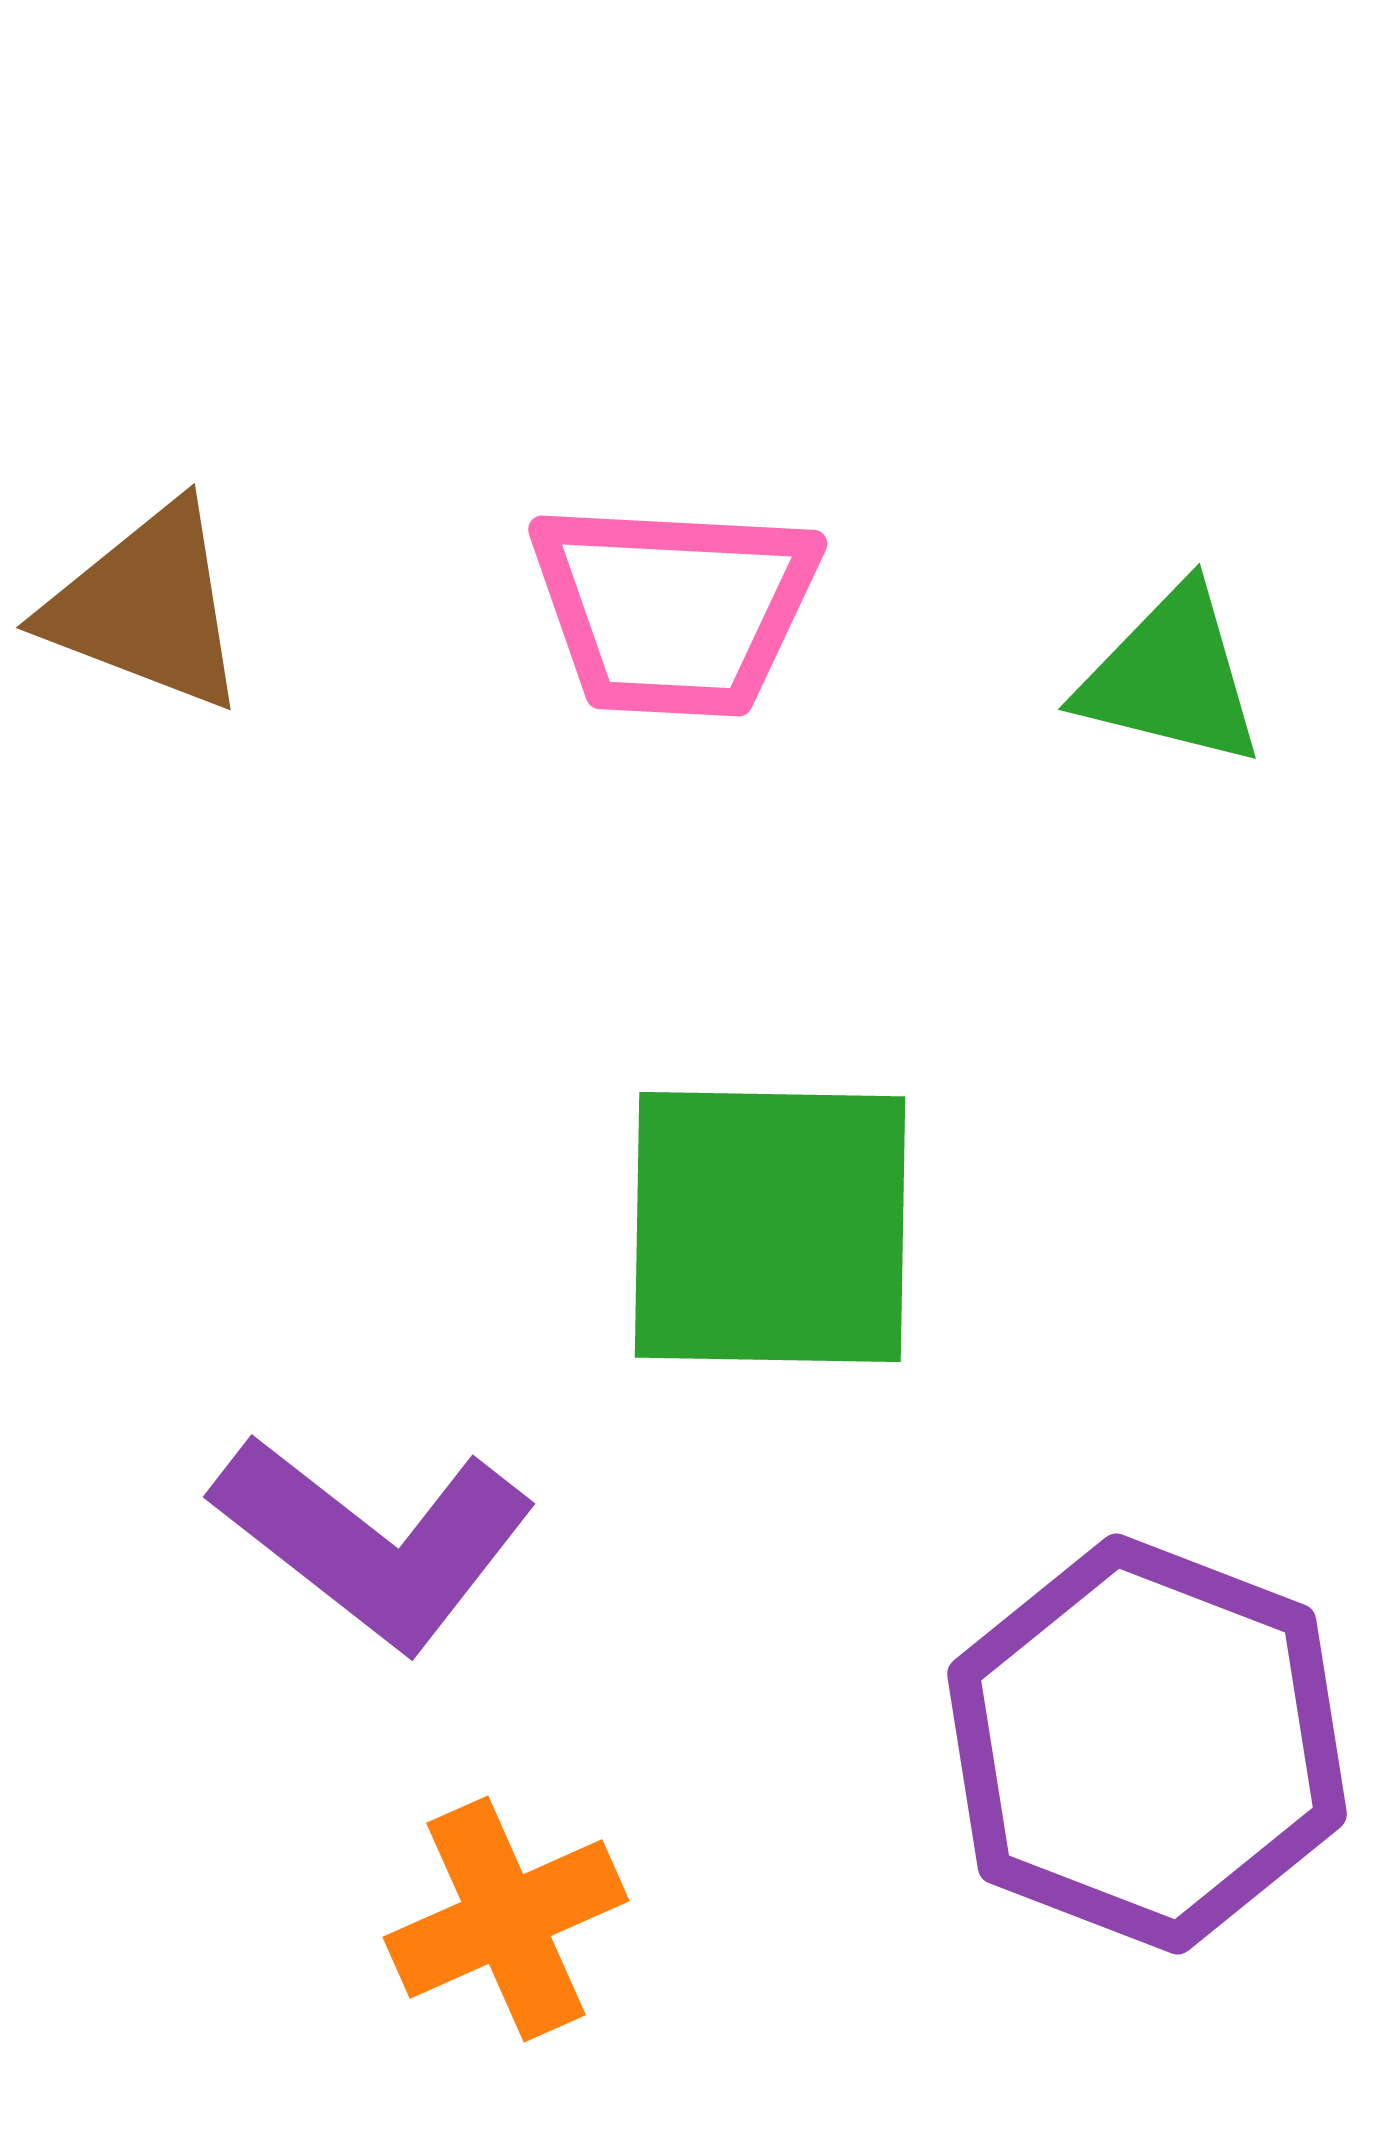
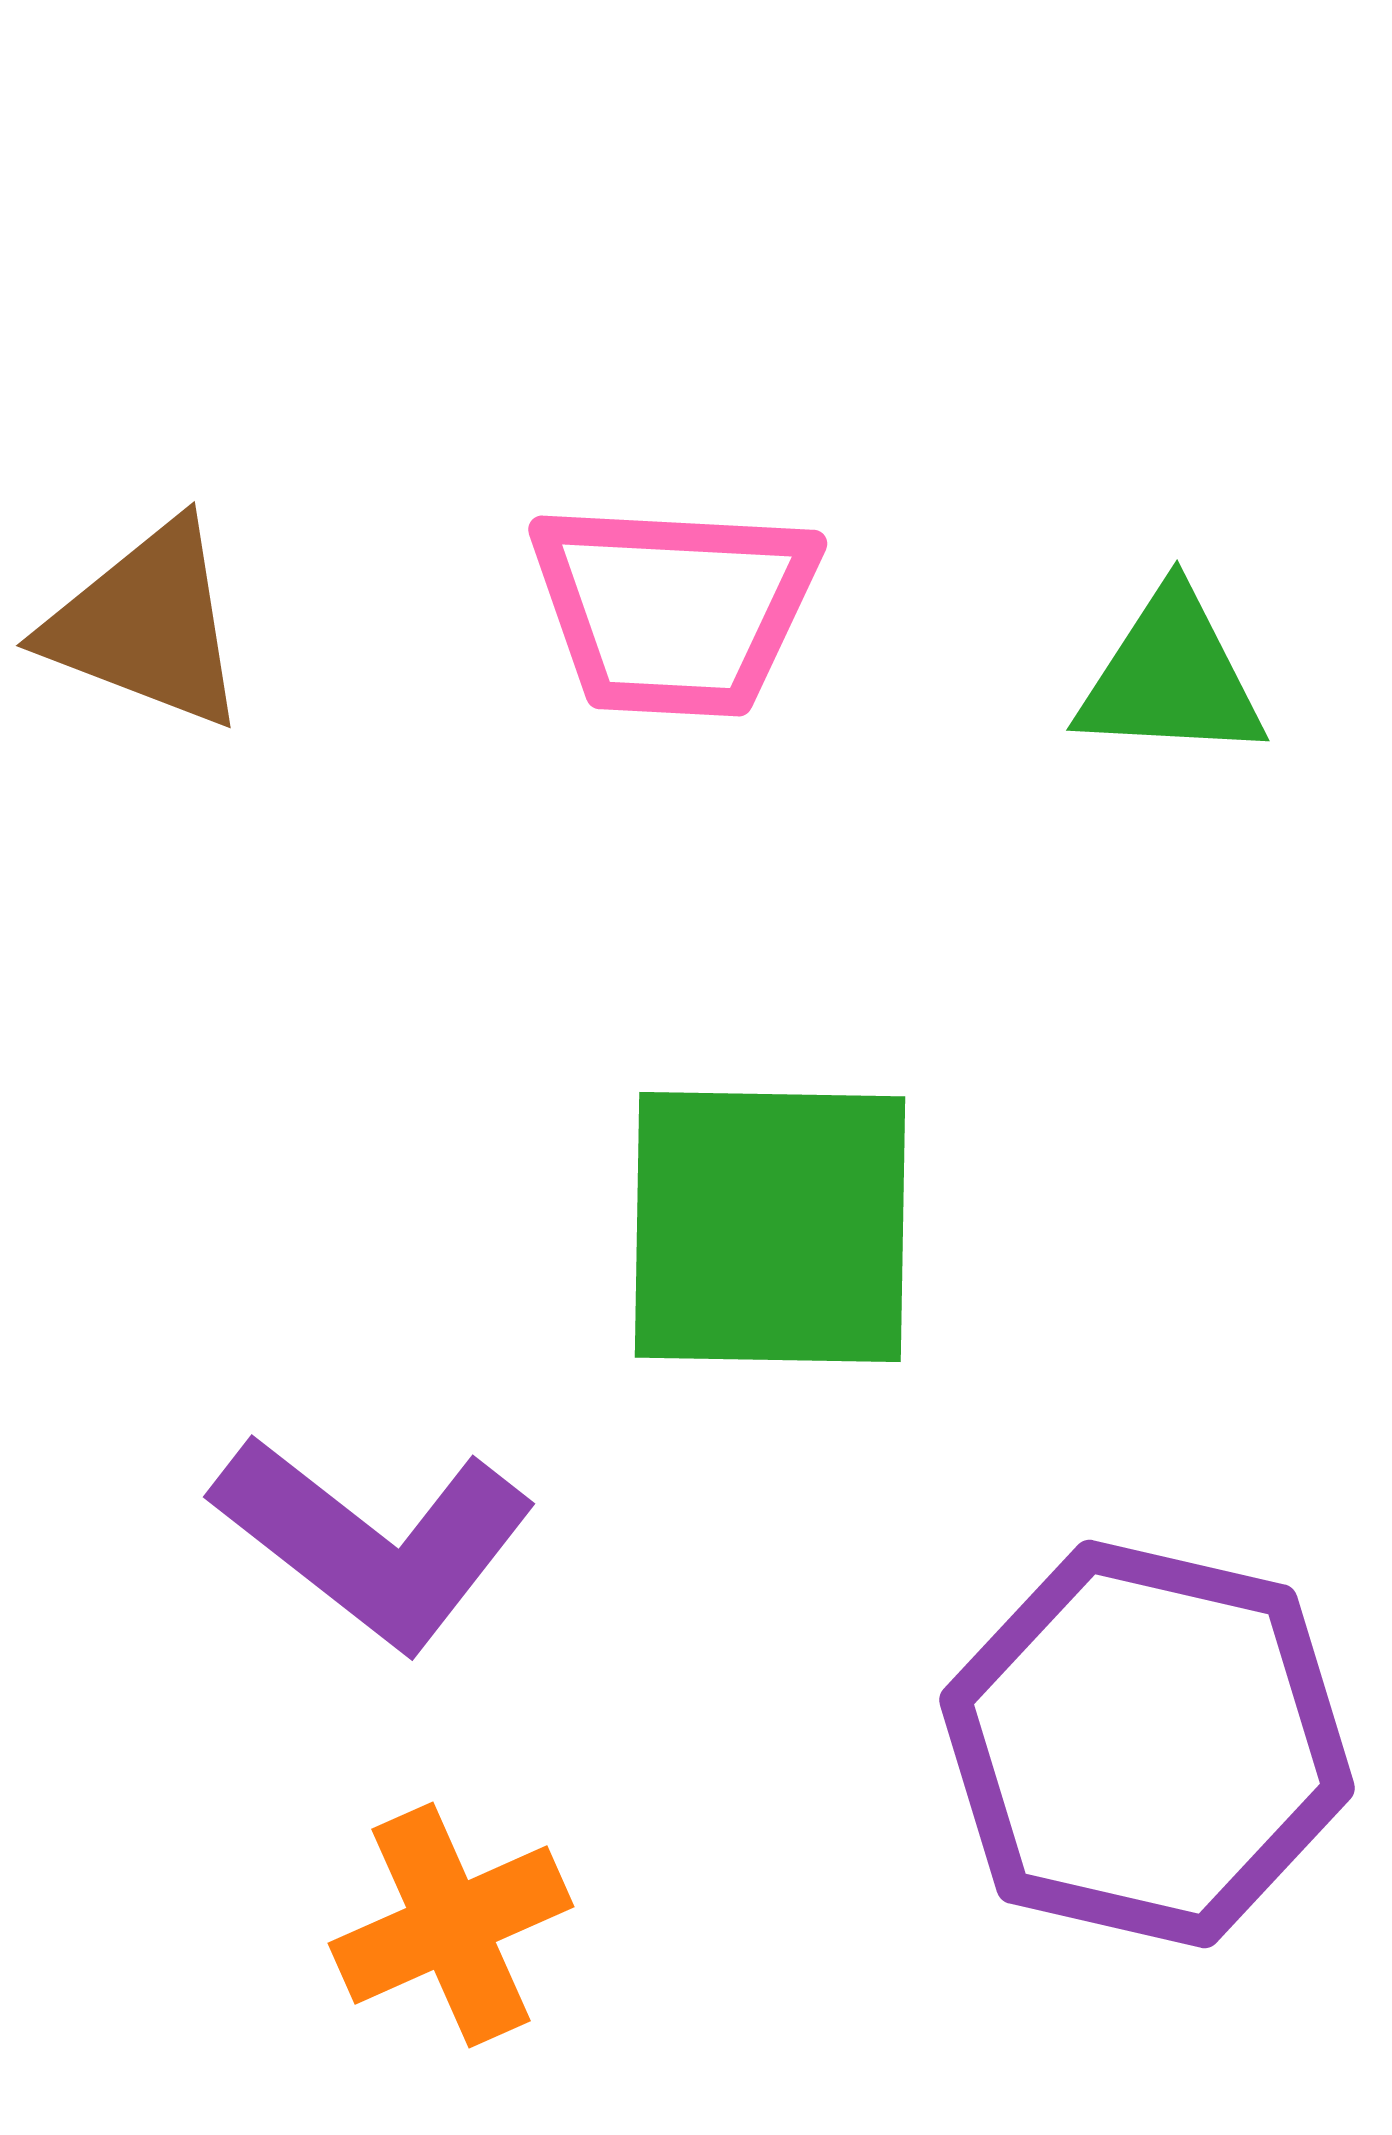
brown triangle: moved 18 px down
green triangle: rotated 11 degrees counterclockwise
purple hexagon: rotated 8 degrees counterclockwise
orange cross: moved 55 px left, 6 px down
